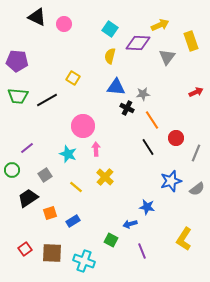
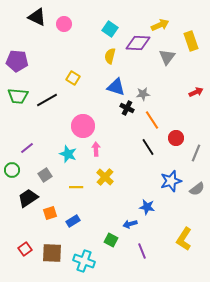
blue triangle at (116, 87): rotated 12 degrees clockwise
yellow line at (76, 187): rotated 40 degrees counterclockwise
